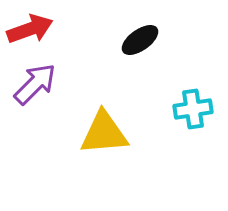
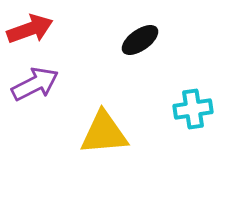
purple arrow: rotated 18 degrees clockwise
